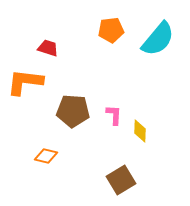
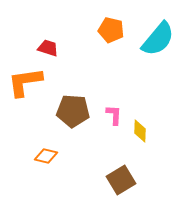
orange pentagon: rotated 20 degrees clockwise
orange L-shape: rotated 15 degrees counterclockwise
